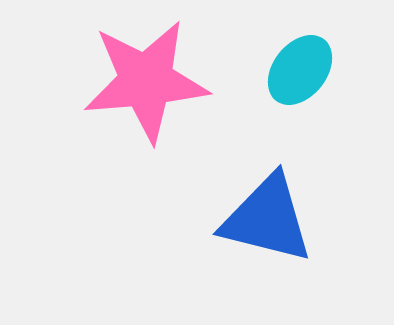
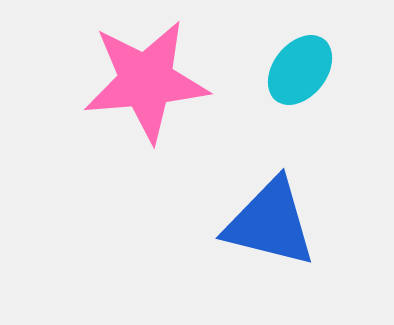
blue triangle: moved 3 px right, 4 px down
